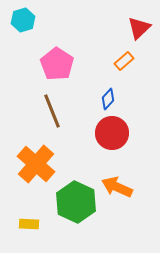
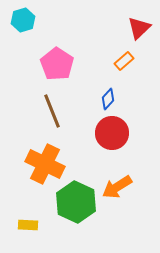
orange cross: moved 9 px right; rotated 15 degrees counterclockwise
orange arrow: rotated 56 degrees counterclockwise
yellow rectangle: moved 1 px left, 1 px down
